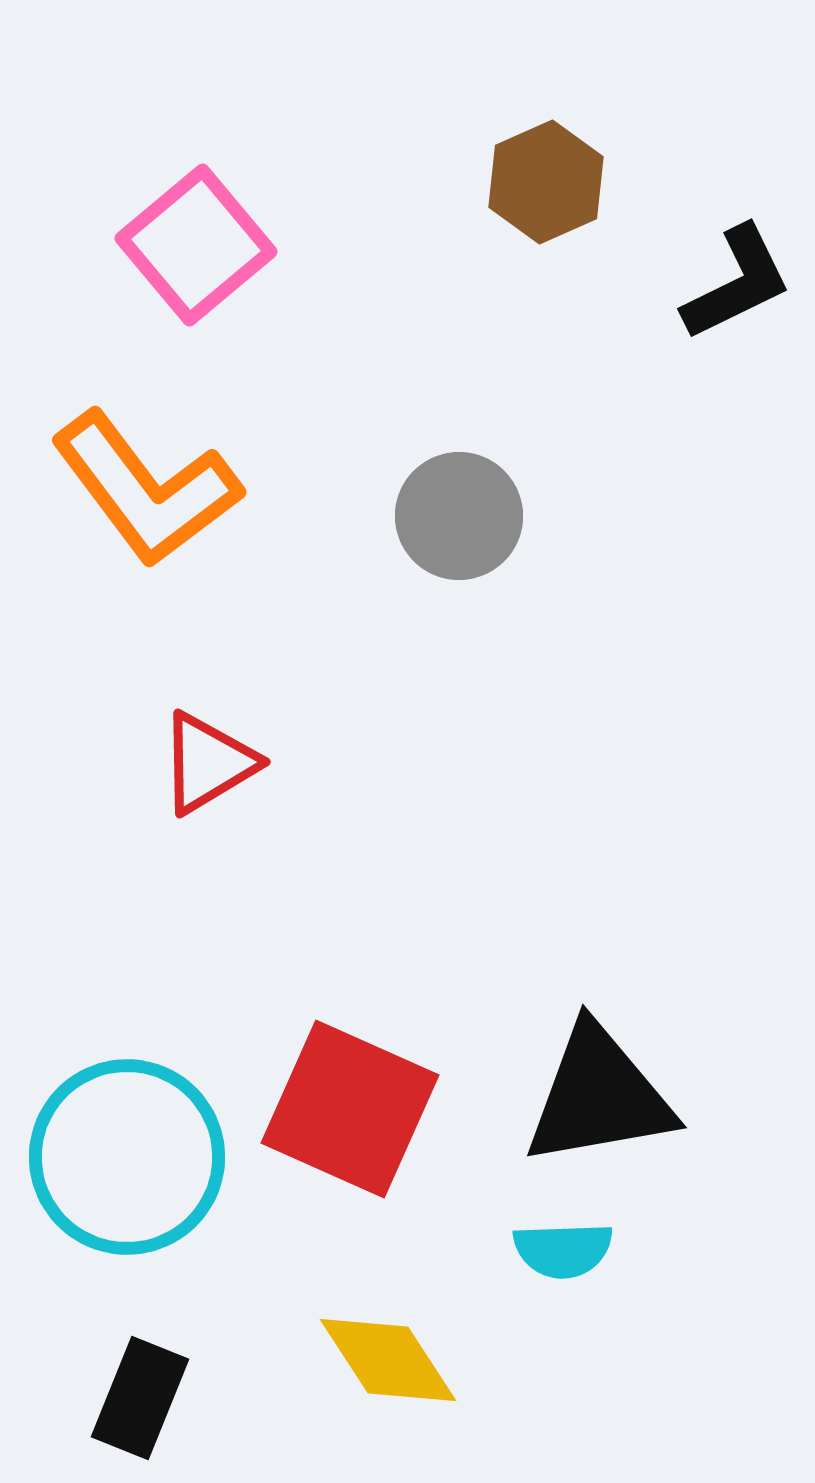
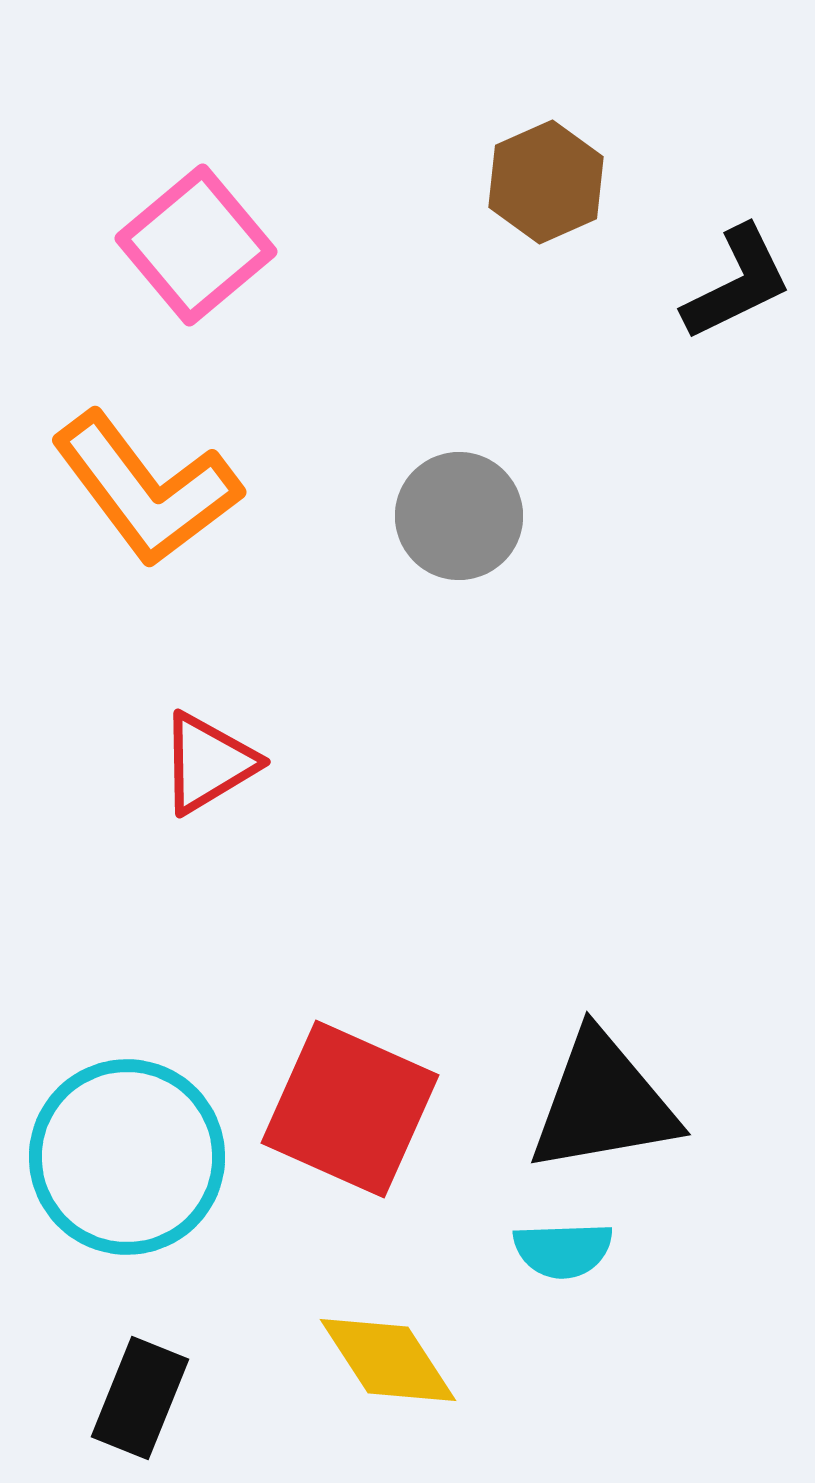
black triangle: moved 4 px right, 7 px down
